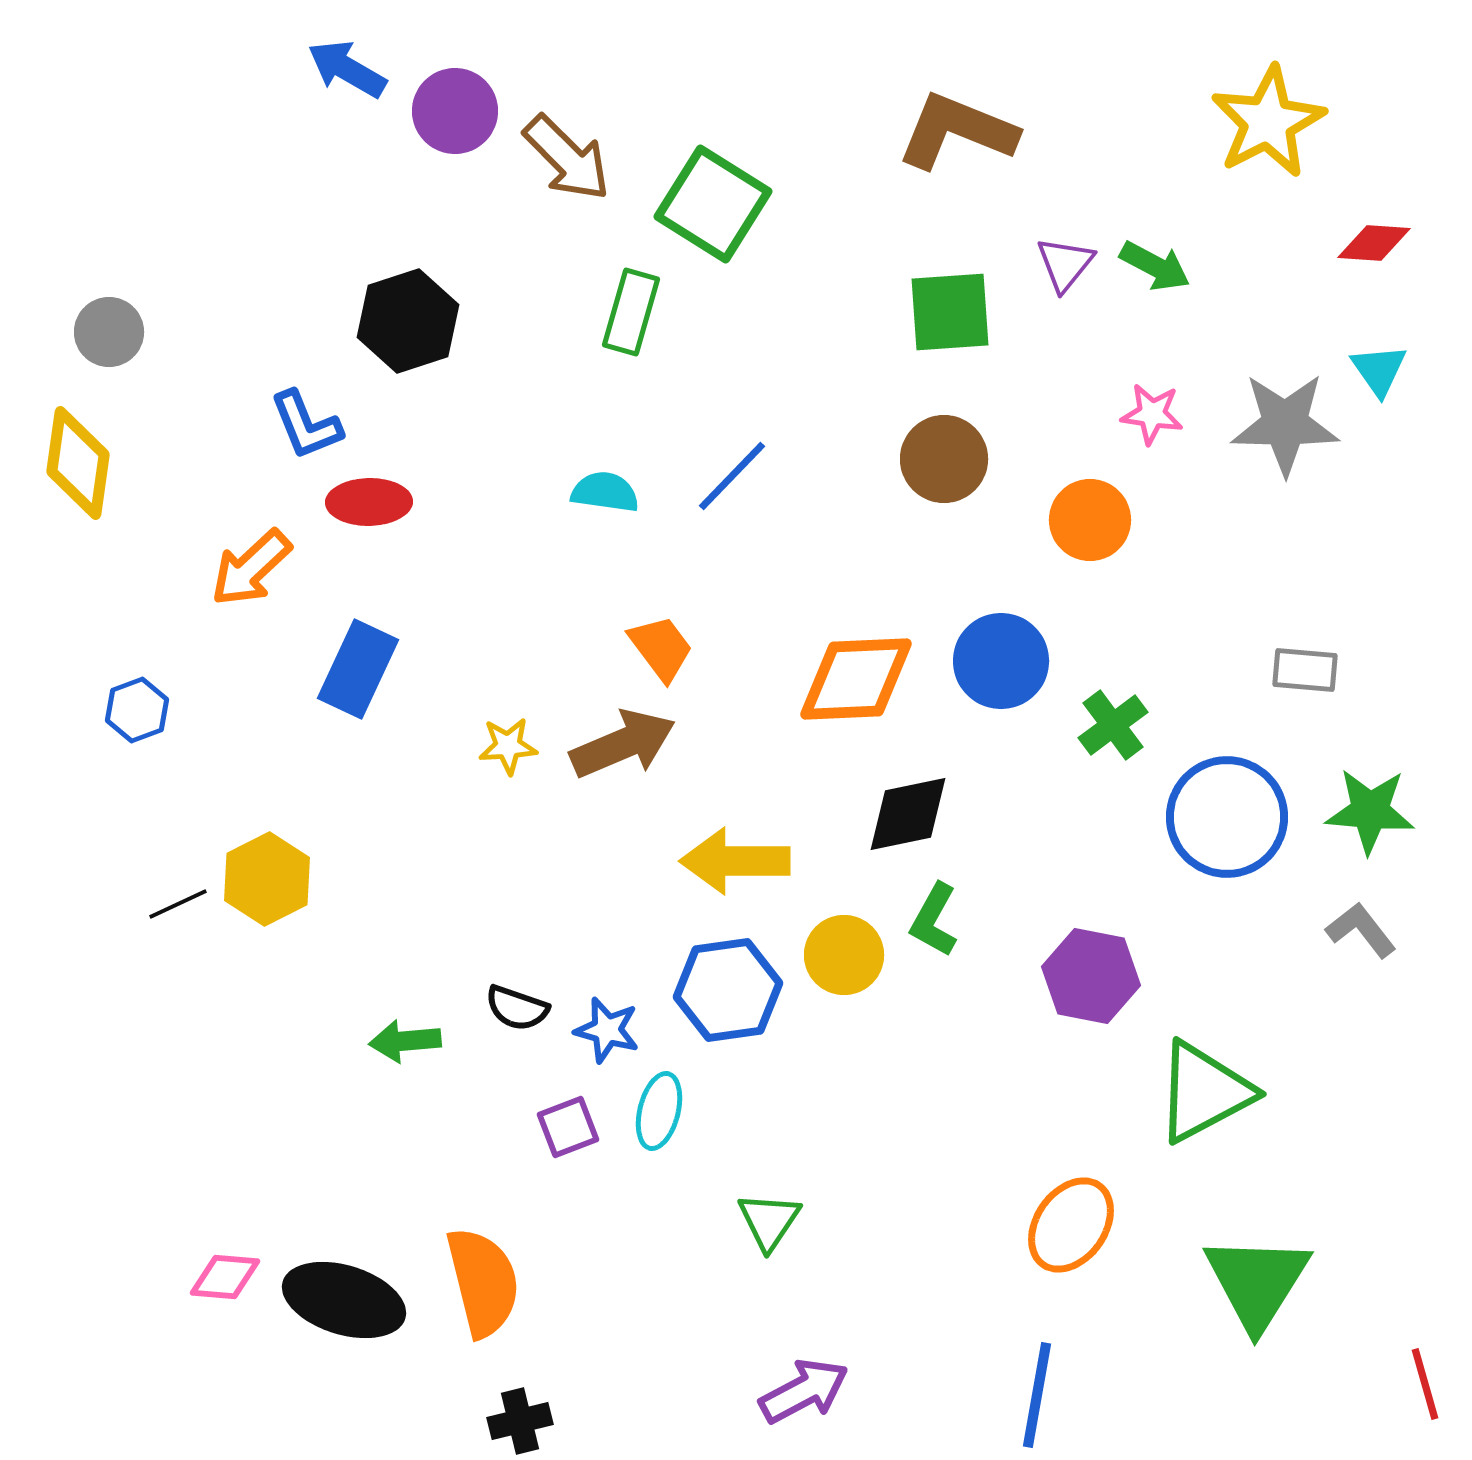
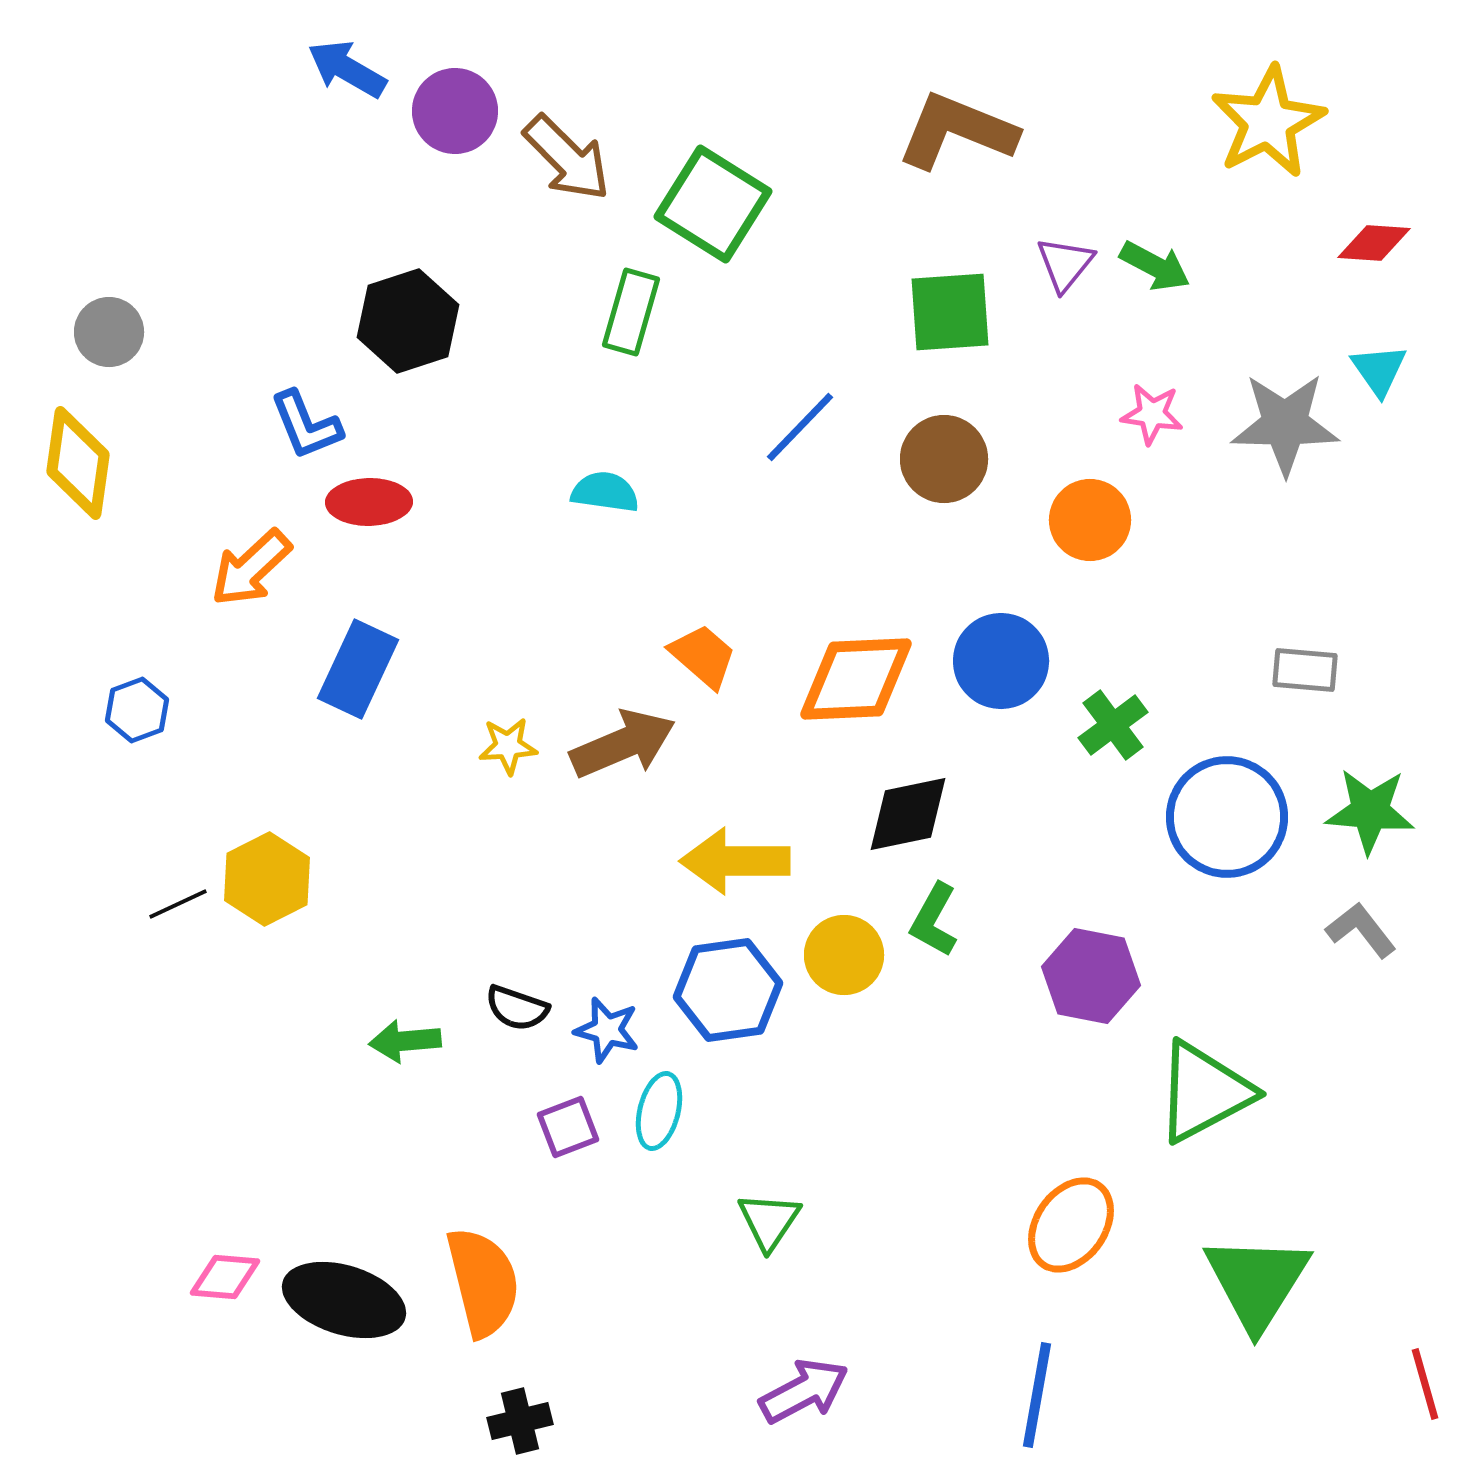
blue line at (732, 476): moved 68 px right, 49 px up
orange trapezoid at (661, 648): moved 42 px right, 8 px down; rotated 12 degrees counterclockwise
